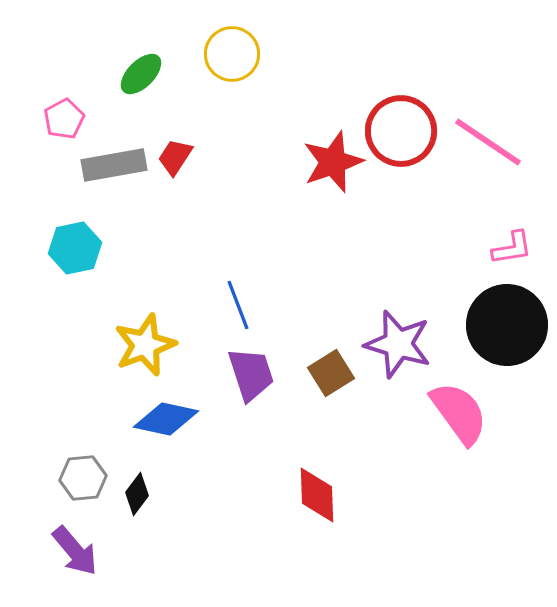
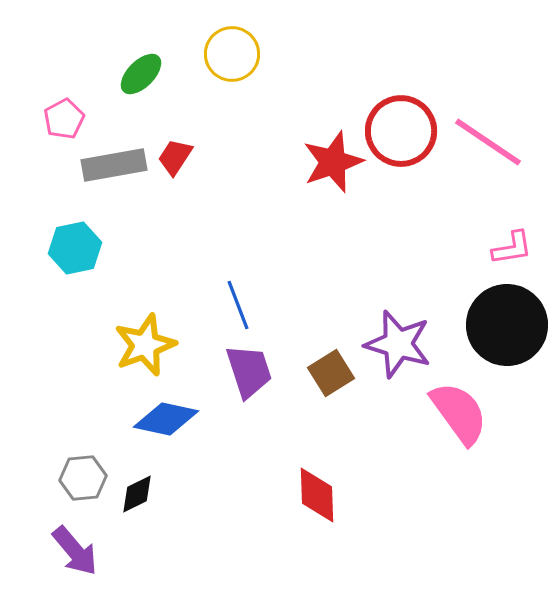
purple trapezoid: moved 2 px left, 3 px up
black diamond: rotated 27 degrees clockwise
